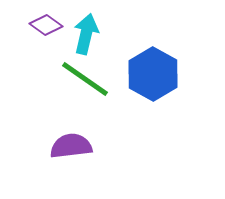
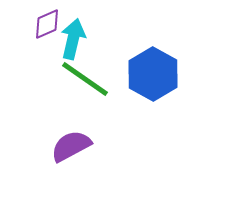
purple diamond: moved 1 px right, 1 px up; rotated 60 degrees counterclockwise
cyan arrow: moved 13 px left, 5 px down
purple semicircle: rotated 21 degrees counterclockwise
